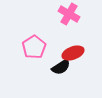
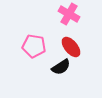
pink pentagon: moved 1 px up; rotated 30 degrees counterclockwise
red ellipse: moved 2 px left, 6 px up; rotated 70 degrees clockwise
